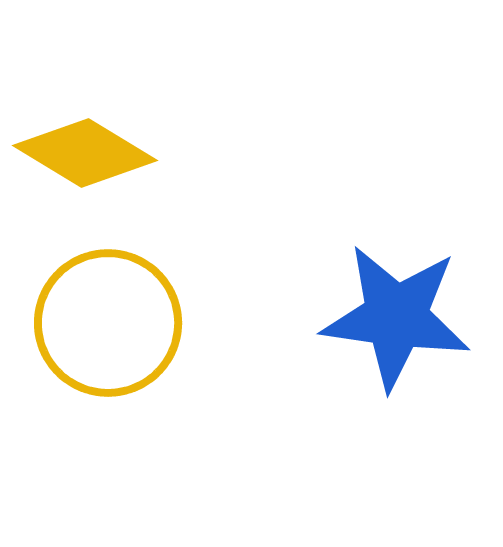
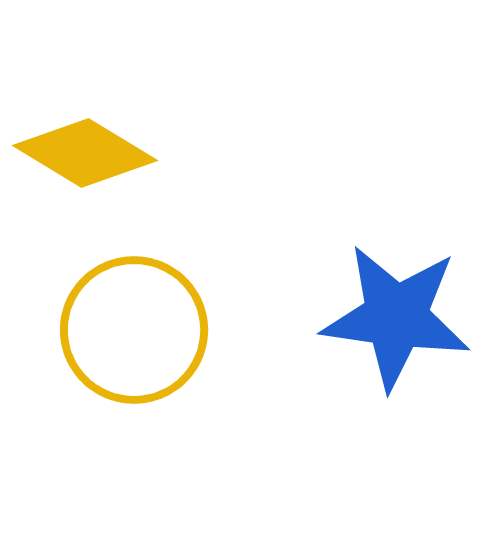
yellow circle: moved 26 px right, 7 px down
